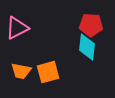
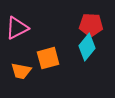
cyan diamond: rotated 32 degrees clockwise
orange square: moved 14 px up
